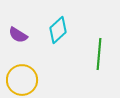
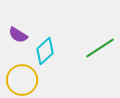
cyan diamond: moved 13 px left, 21 px down
green line: moved 1 px right, 6 px up; rotated 52 degrees clockwise
